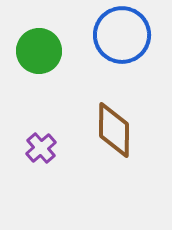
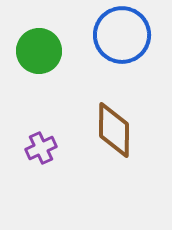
purple cross: rotated 16 degrees clockwise
